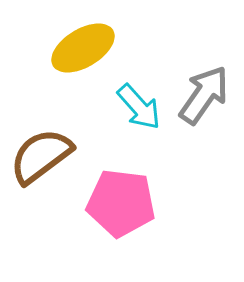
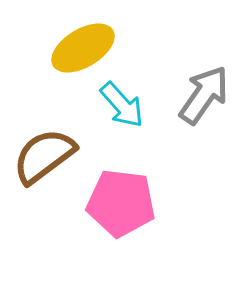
cyan arrow: moved 17 px left, 2 px up
brown semicircle: moved 3 px right
